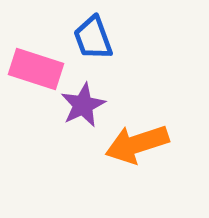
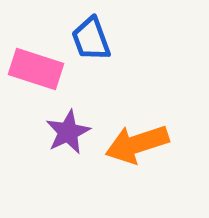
blue trapezoid: moved 2 px left, 1 px down
purple star: moved 15 px left, 27 px down
